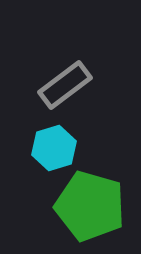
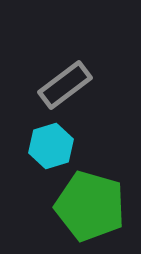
cyan hexagon: moved 3 px left, 2 px up
